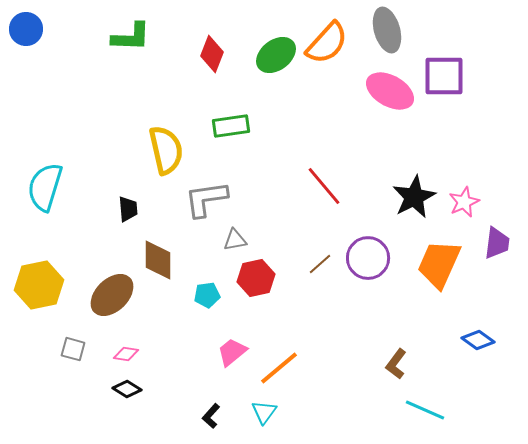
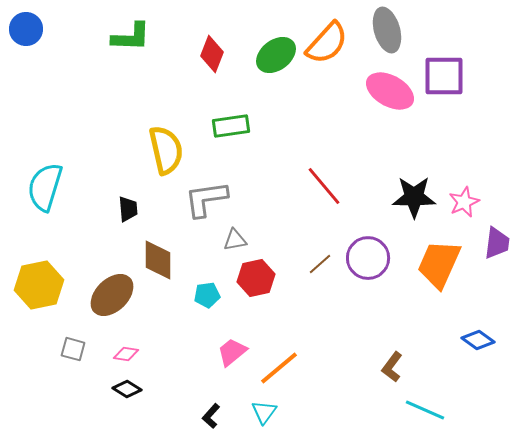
black star: rotated 27 degrees clockwise
brown L-shape: moved 4 px left, 3 px down
